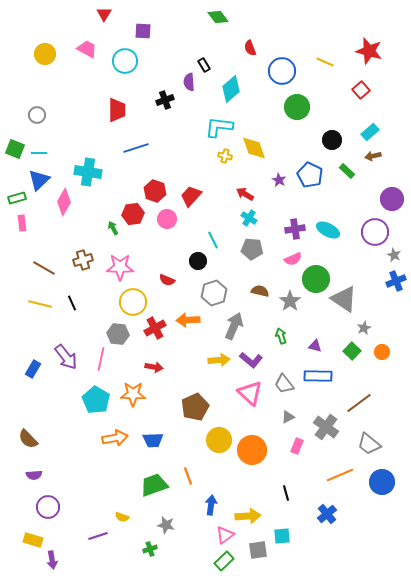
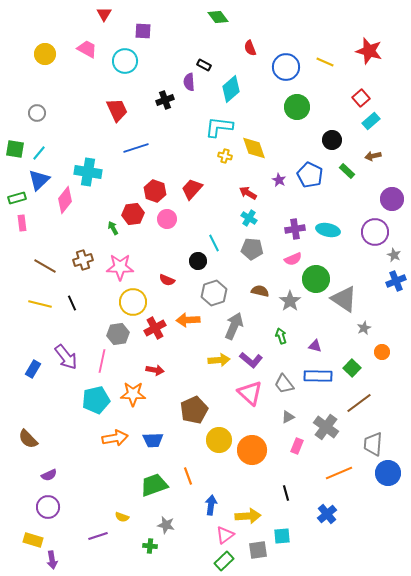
black rectangle at (204, 65): rotated 32 degrees counterclockwise
blue circle at (282, 71): moved 4 px right, 4 px up
red square at (361, 90): moved 8 px down
red trapezoid at (117, 110): rotated 25 degrees counterclockwise
gray circle at (37, 115): moved 2 px up
cyan rectangle at (370, 132): moved 1 px right, 11 px up
green square at (15, 149): rotated 12 degrees counterclockwise
cyan line at (39, 153): rotated 49 degrees counterclockwise
red arrow at (245, 194): moved 3 px right, 1 px up
red trapezoid at (191, 196): moved 1 px right, 7 px up
pink diamond at (64, 202): moved 1 px right, 2 px up; rotated 8 degrees clockwise
cyan ellipse at (328, 230): rotated 15 degrees counterclockwise
cyan line at (213, 240): moved 1 px right, 3 px down
brown line at (44, 268): moved 1 px right, 2 px up
gray hexagon at (118, 334): rotated 15 degrees counterclockwise
green square at (352, 351): moved 17 px down
pink line at (101, 359): moved 1 px right, 2 px down
red arrow at (154, 367): moved 1 px right, 3 px down
cyan pentagon at (96, 400): rotated 28 degrees clockwise
brown pentagon at (195, 407): moved 1 px left, 3 px down
gray trapezoid at (369, 444): moved 4 px right; rotated 55 degrees clockwise
purple semicircle at (34, 475): moved 15 px right; rotated 21 degrees counterclockwise
orange line at (340, 475): moved 1 px left, 2 px up
blue circle at (382, 482): moved 6 px right, 9 px up
green cross at (150, 549): moved 3 px up; rotated 24 degrees clockwise
